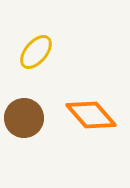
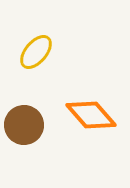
brown circle: moved 7 px down
